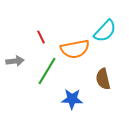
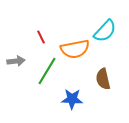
gray arrow: moved 1 px right
